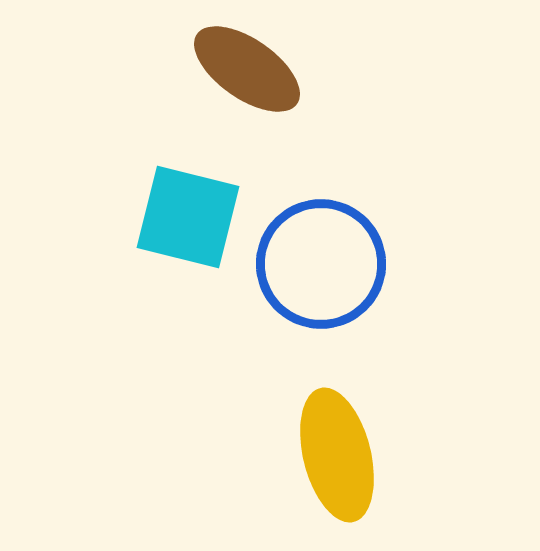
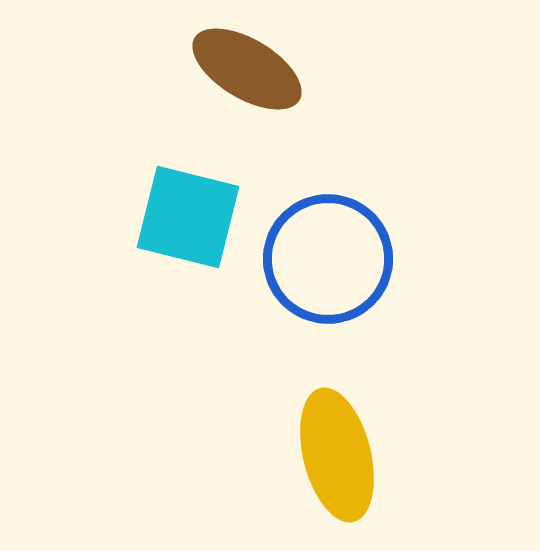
brown ellipse: rotated 4 degrees counterclockwise
blue circle: moved 7 px right, 5 px up
